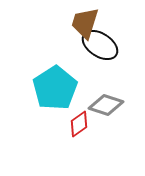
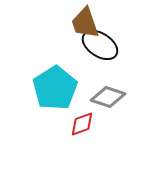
brown trapezoid: rotated 36 degrees counterclockwise
gray diamond: moved 2 px right, 8 px up
red diamond: moved 3 px right; rotated 16 degrees clockwise
